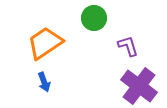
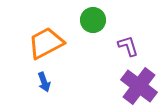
green circle: moved 1 px left, 2 px down
orange trapezoid: moved 1 px right; rotated 6 degrees clockwise
